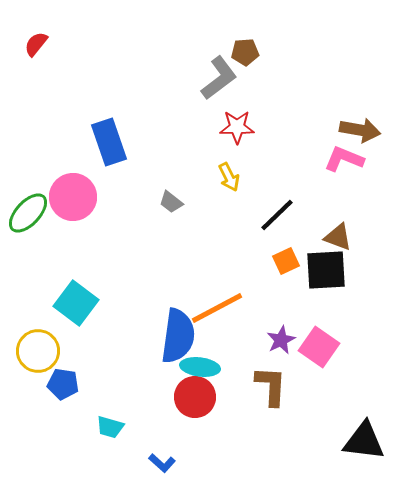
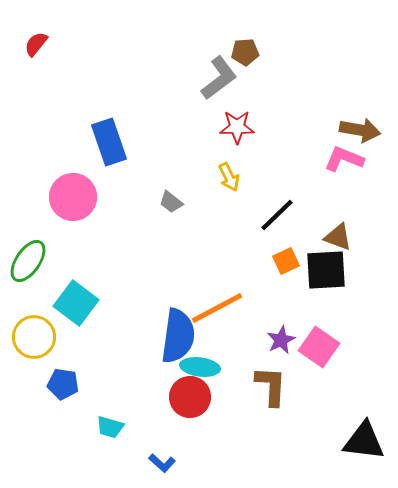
green ellipse: moved 48 px down; rotated 9 degrees counterclockwise
yellow circle: moved 4 px left, 14 px up
red circle: moved 5 px left
